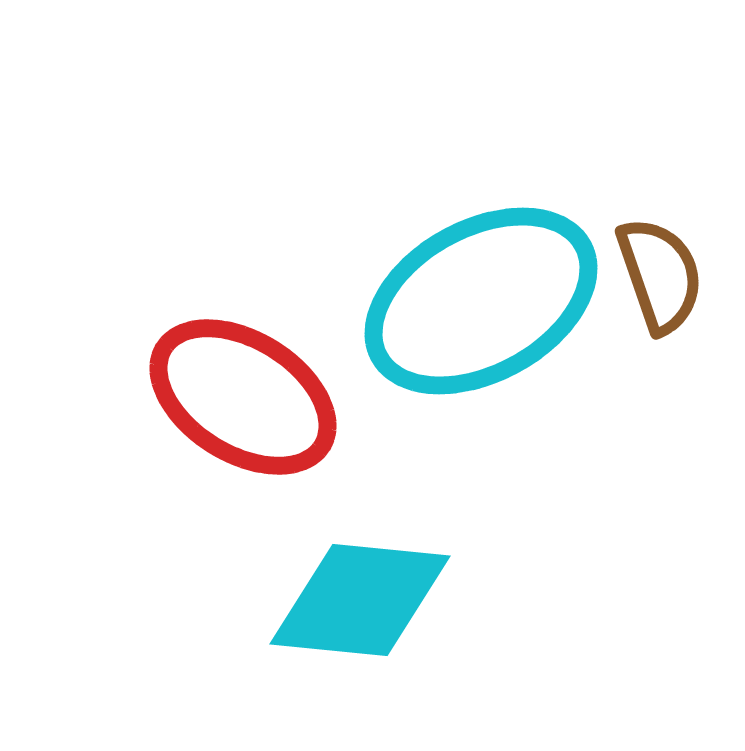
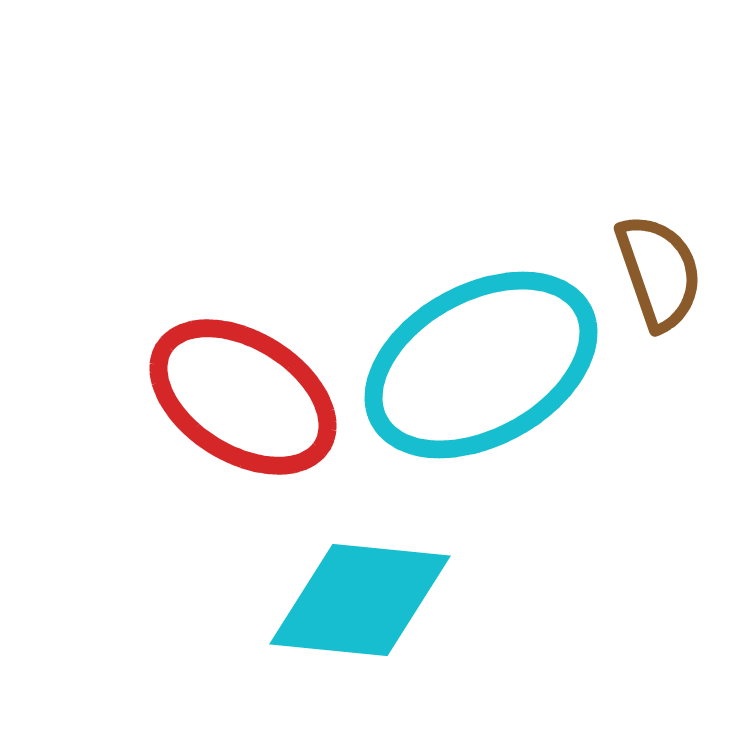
brown semicircle: moved 1 px left, 3 px up
cyan ellipse: moved 64 px down
